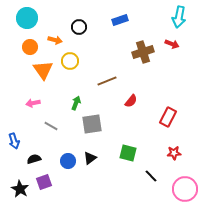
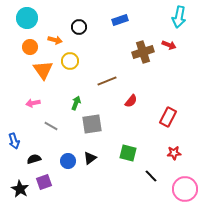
red arrow: moved 3 px left, 1 px down
